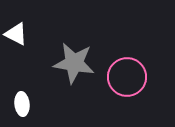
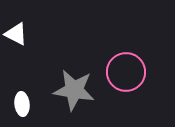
gray star: moved 27 px down
pink circle: moved 1 px left, 5 px up
